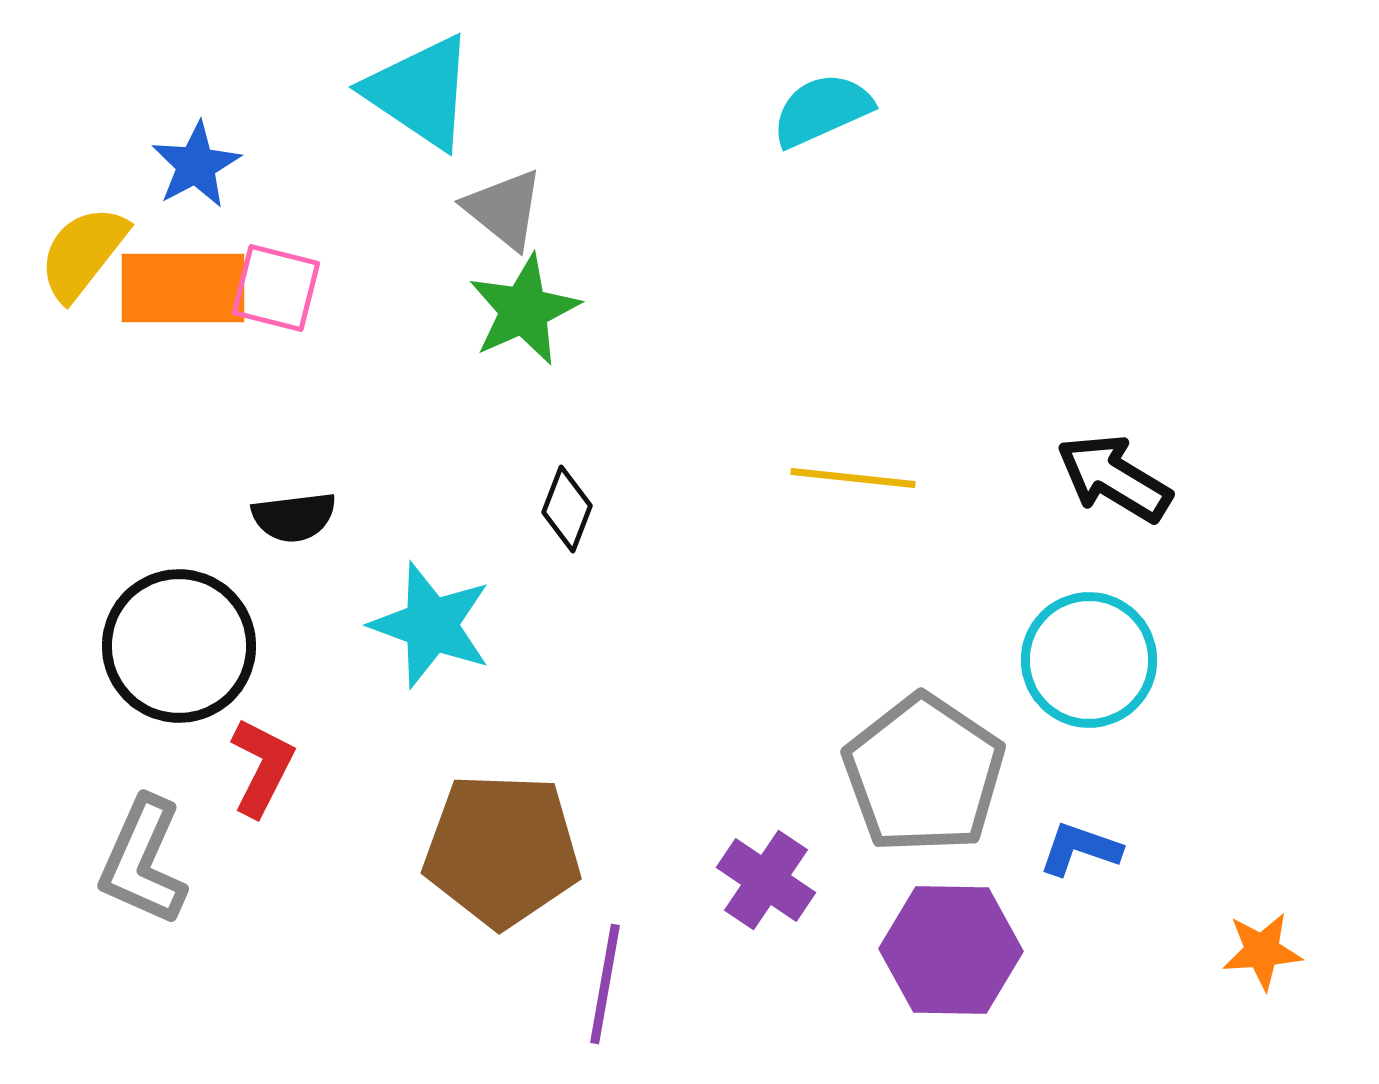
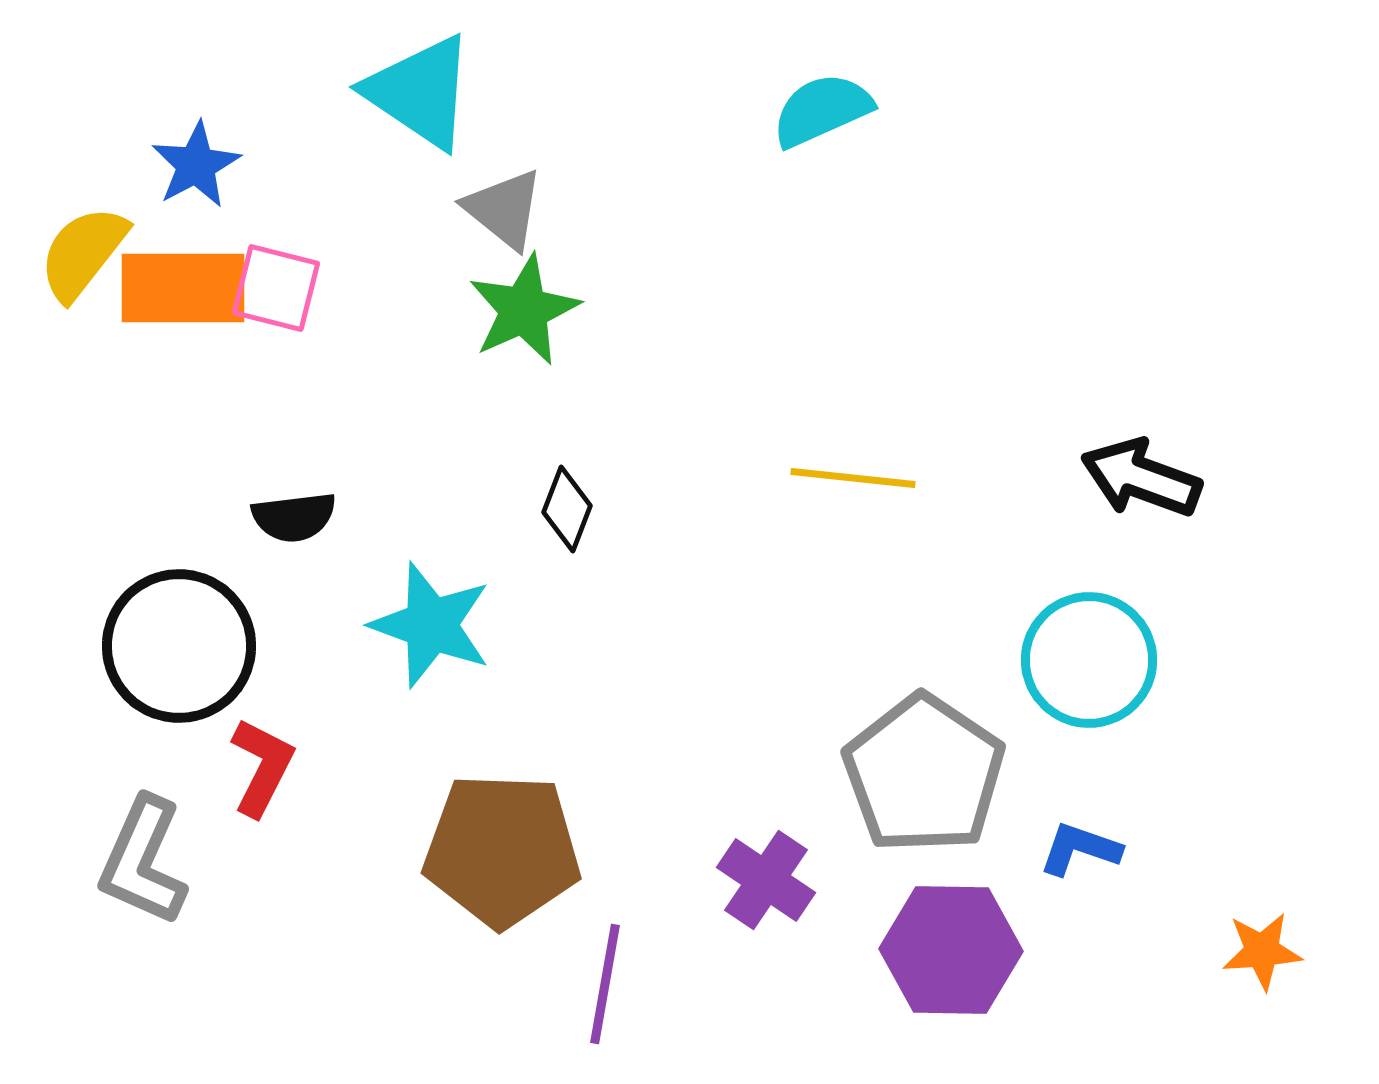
black arrow: moved 27 px right; rotated 11 degrees counterclockwise
